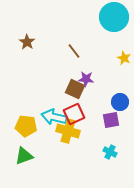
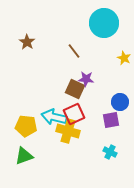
cyan circle: moved 10 px left, 6 px down
